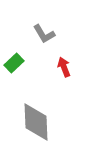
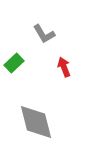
gray diamond: rotated 12 degrees counterclockwise
